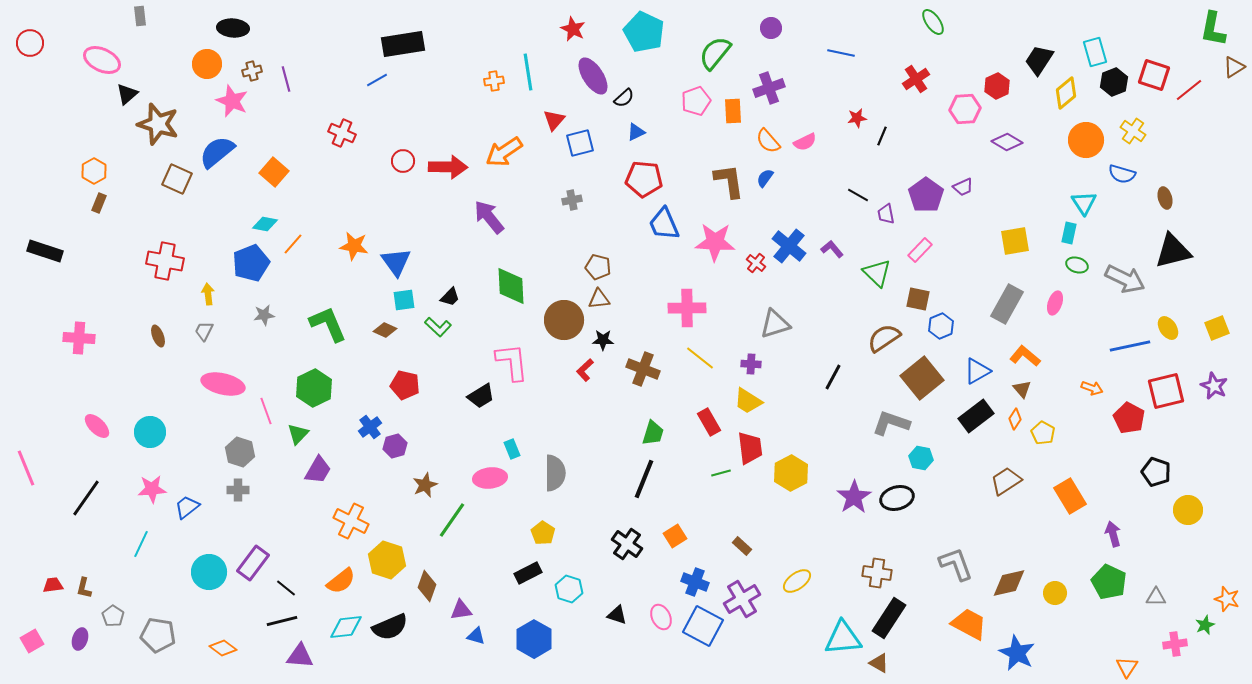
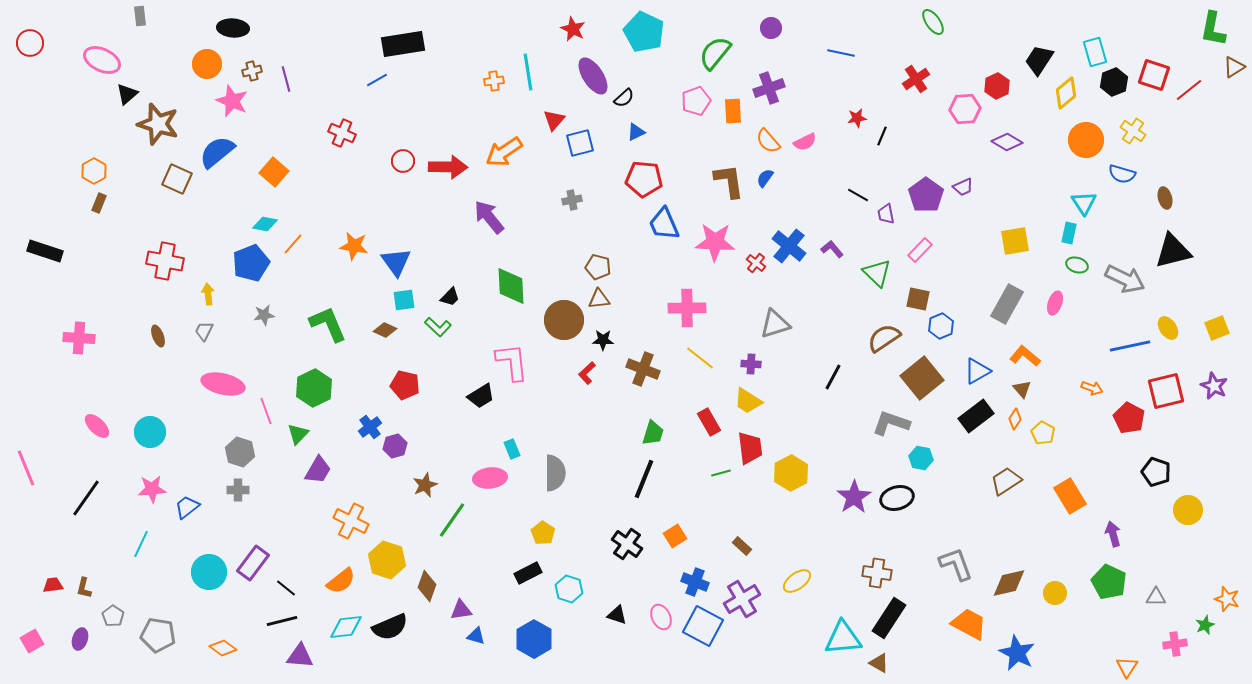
red L-shape at (585, 370): moved 2 px right, 3 px down
